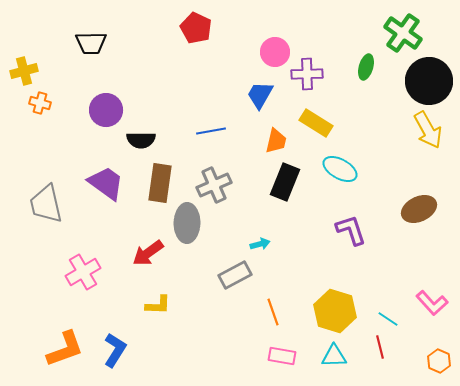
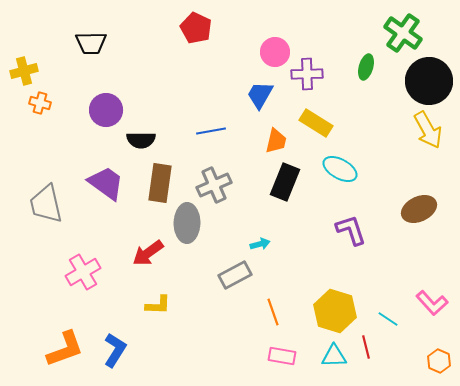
red line: moved 14 px left
